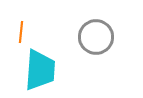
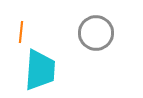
gray circle: moved 4 px up
